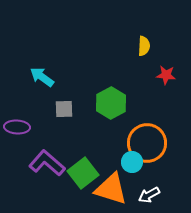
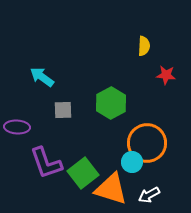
gray square: moved 1 px left, 1 px down
purple L-shape: moved 1 px left; rotated 150 degrees counterclockwise
